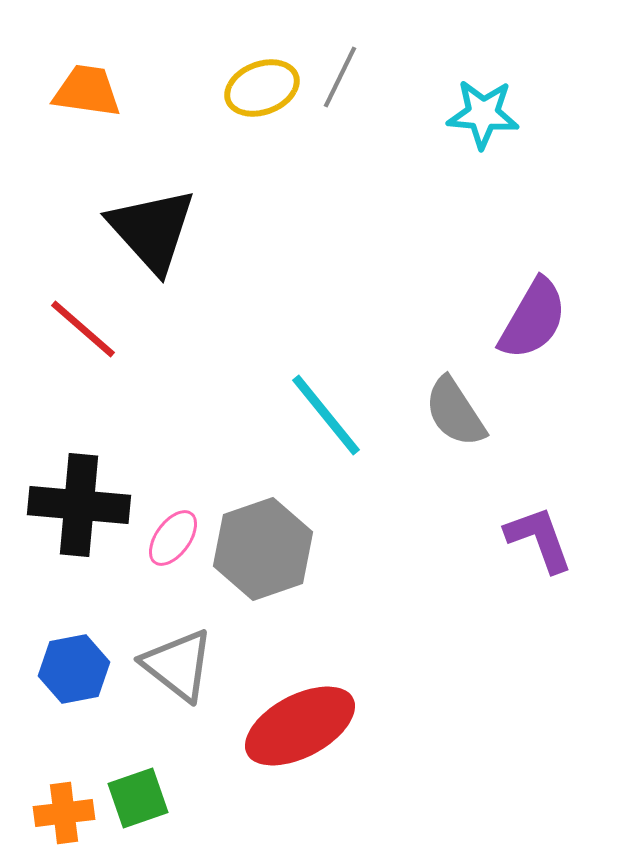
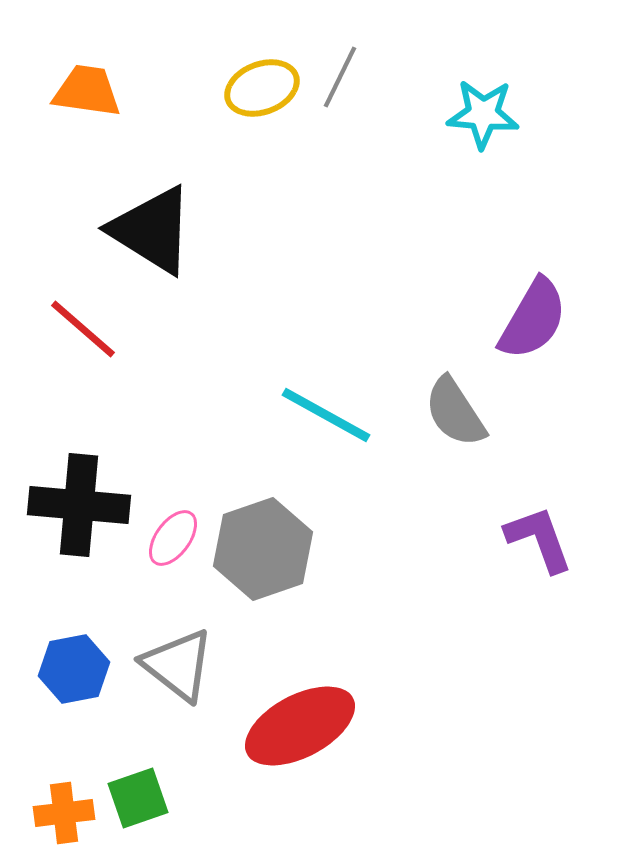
black triangle: rotated 16 degrees counterclockwise
cyan line: rotated 22 degrees counterclockwise
